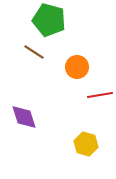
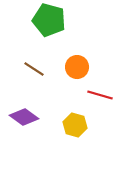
brown line: moved 17 px down
red line: rotated 25 degrees clockwise
purple diamond: rotated 36 degrees counterclockwise
yellow hexagon: moved 11 px left, 19 px up
